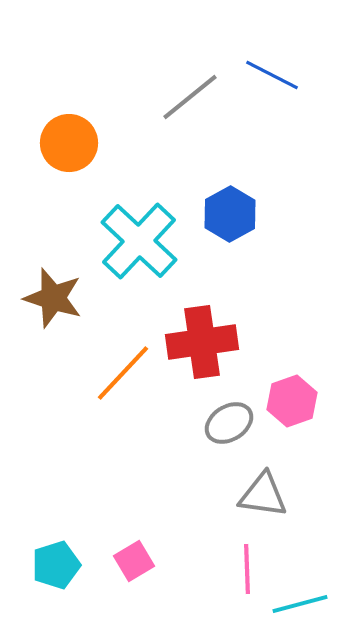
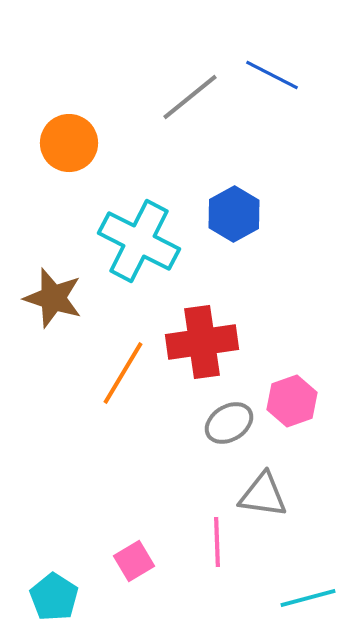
blue hexagon: moved 4 px right
cyan cross: rotated 16 degrees counterclockwise
orange line: rotated 12 degrees counterclockwise
cyan pentagon: moved 2 px left, 32 px down; rotated 21 degrees counterclockwise
pink line: moved 30 px left, 27 px up
cyan line: moved 8 px right, 6 px up
